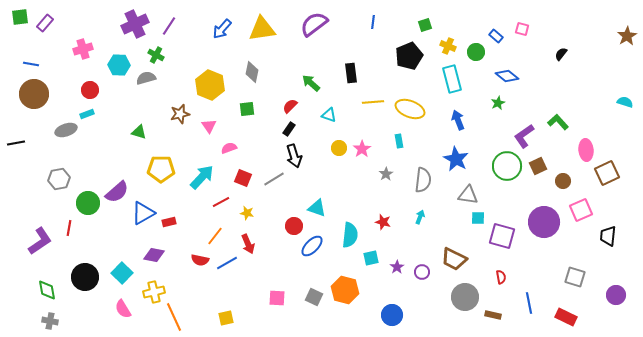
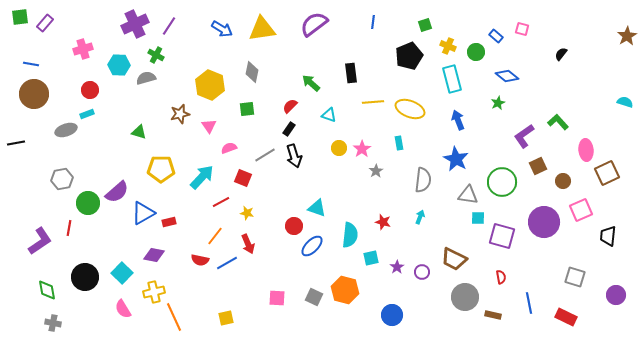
blue arrow at (222, 29): rotated 100 degrees counterclockwise
cyan rectangle at (399, 141): moved 2 px down
green circle at (507, 166): moved 5 px left, 16 px down
gray star at (386, 174): moved 10 px left, 3 px up
gray hexagon at (59, 179): moved 3 px right
gray line at (274, 179): moved 9 px left, 24 px up
gray cross at (50, 321): moved 3 px right, 2 px down
